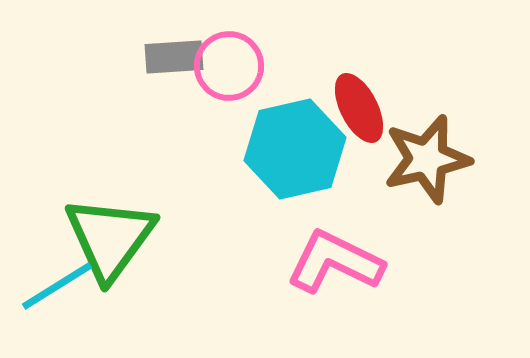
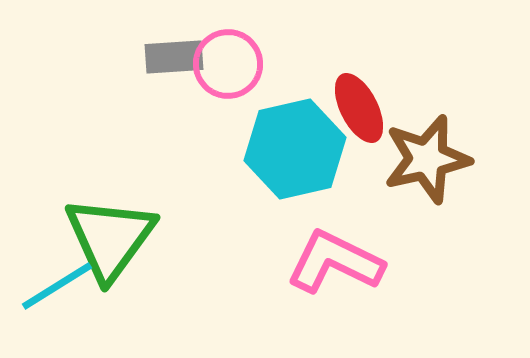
pink circle: moved 1 px left, 2 px up
